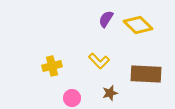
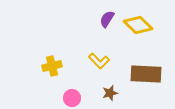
purple semicircle: moved 1 px right
